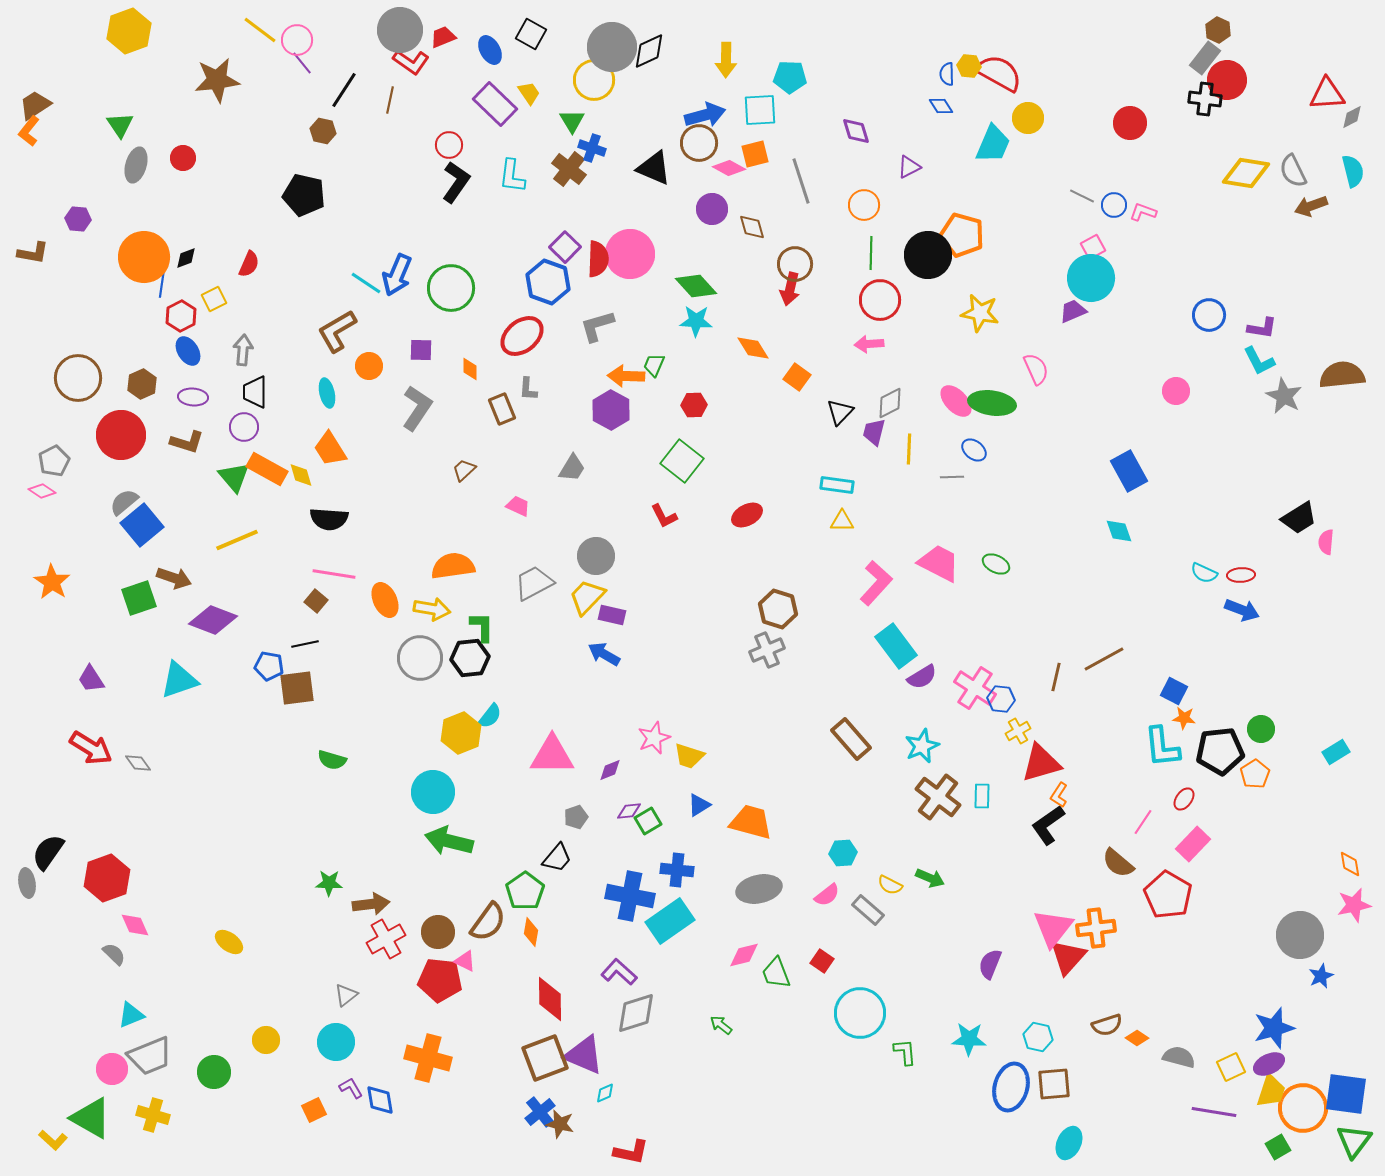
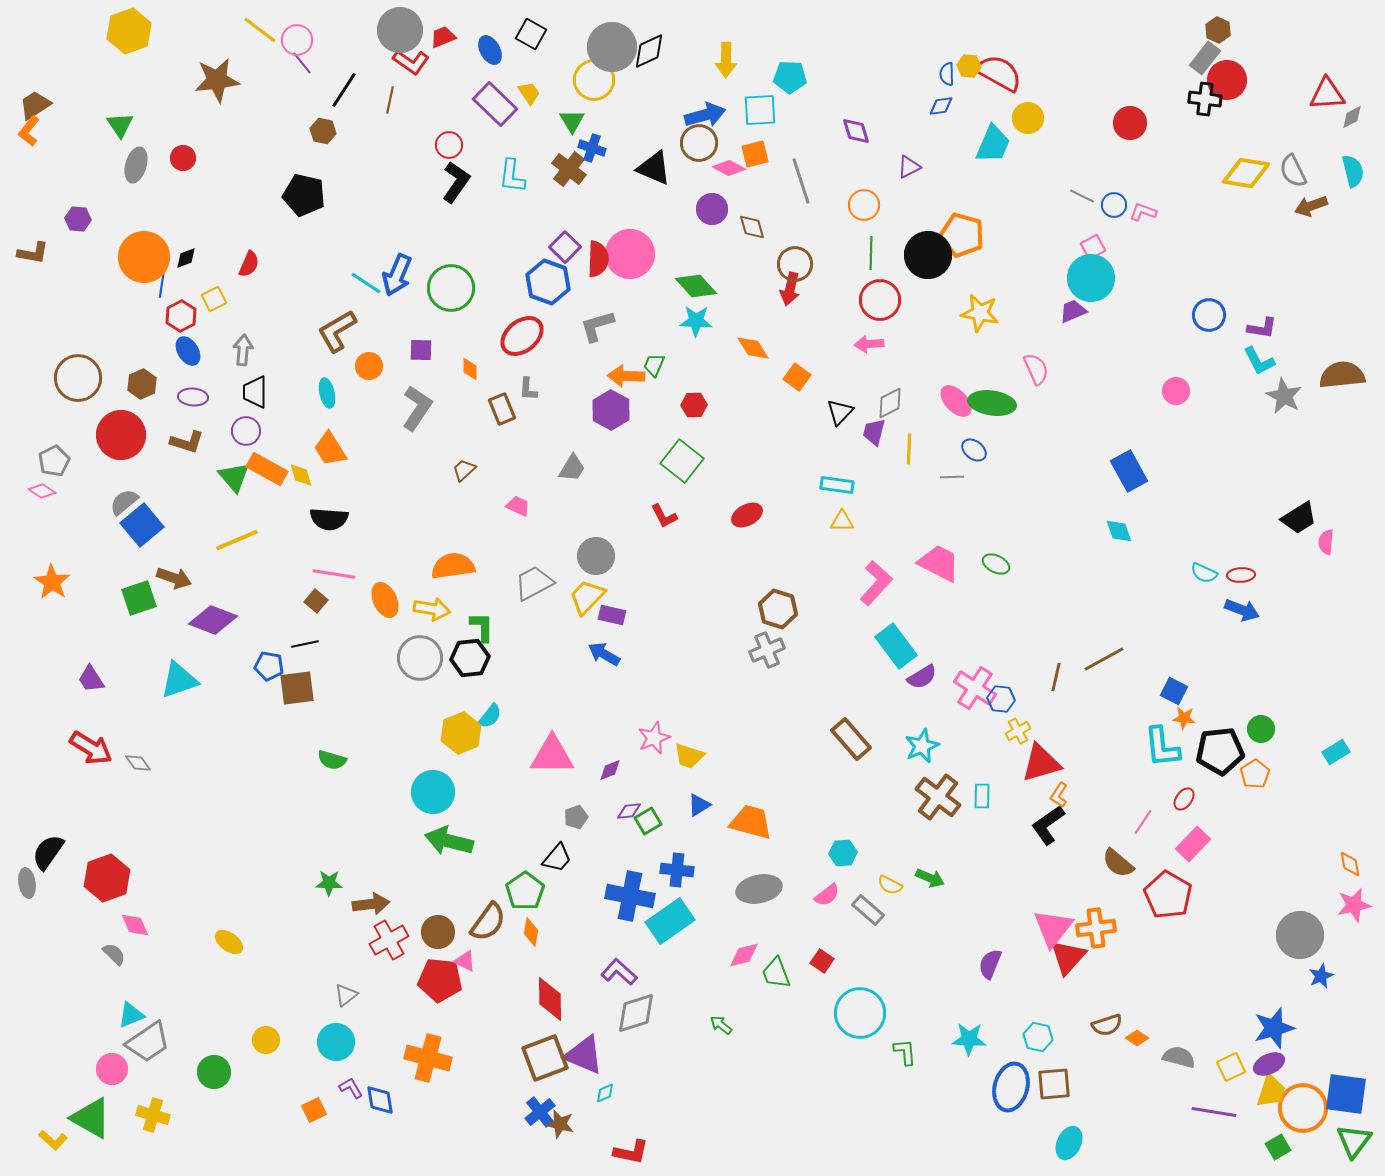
blue diamond at (941, 106): rotated 65 degrees counterclockwise
purple circle at (244, 427): moved 2 px right, 4 px down
red cross at (386, 939): moved 3 px right, 1 px down
gray trapezoid at (150, 1056): moved 2 px left, 14 px up; rotated 12 degrees counterclockwise
